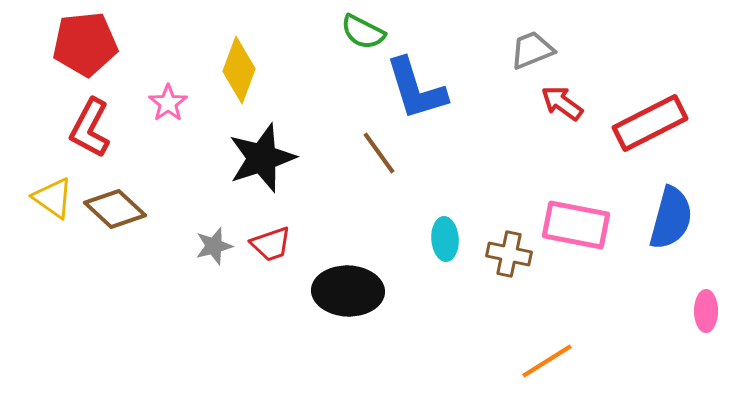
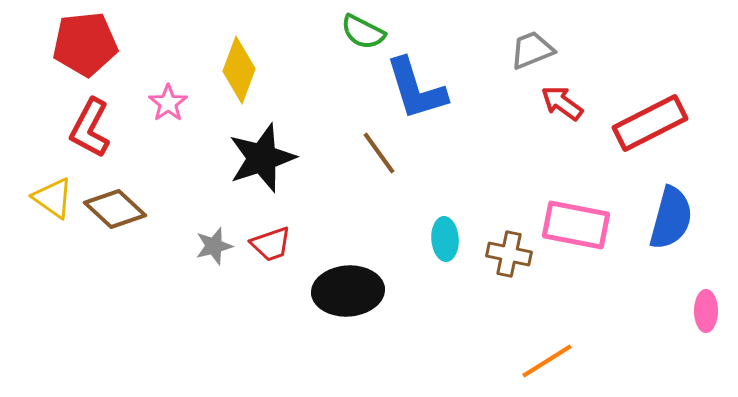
black ellipse: rotated 6 degrees counterclockwise
